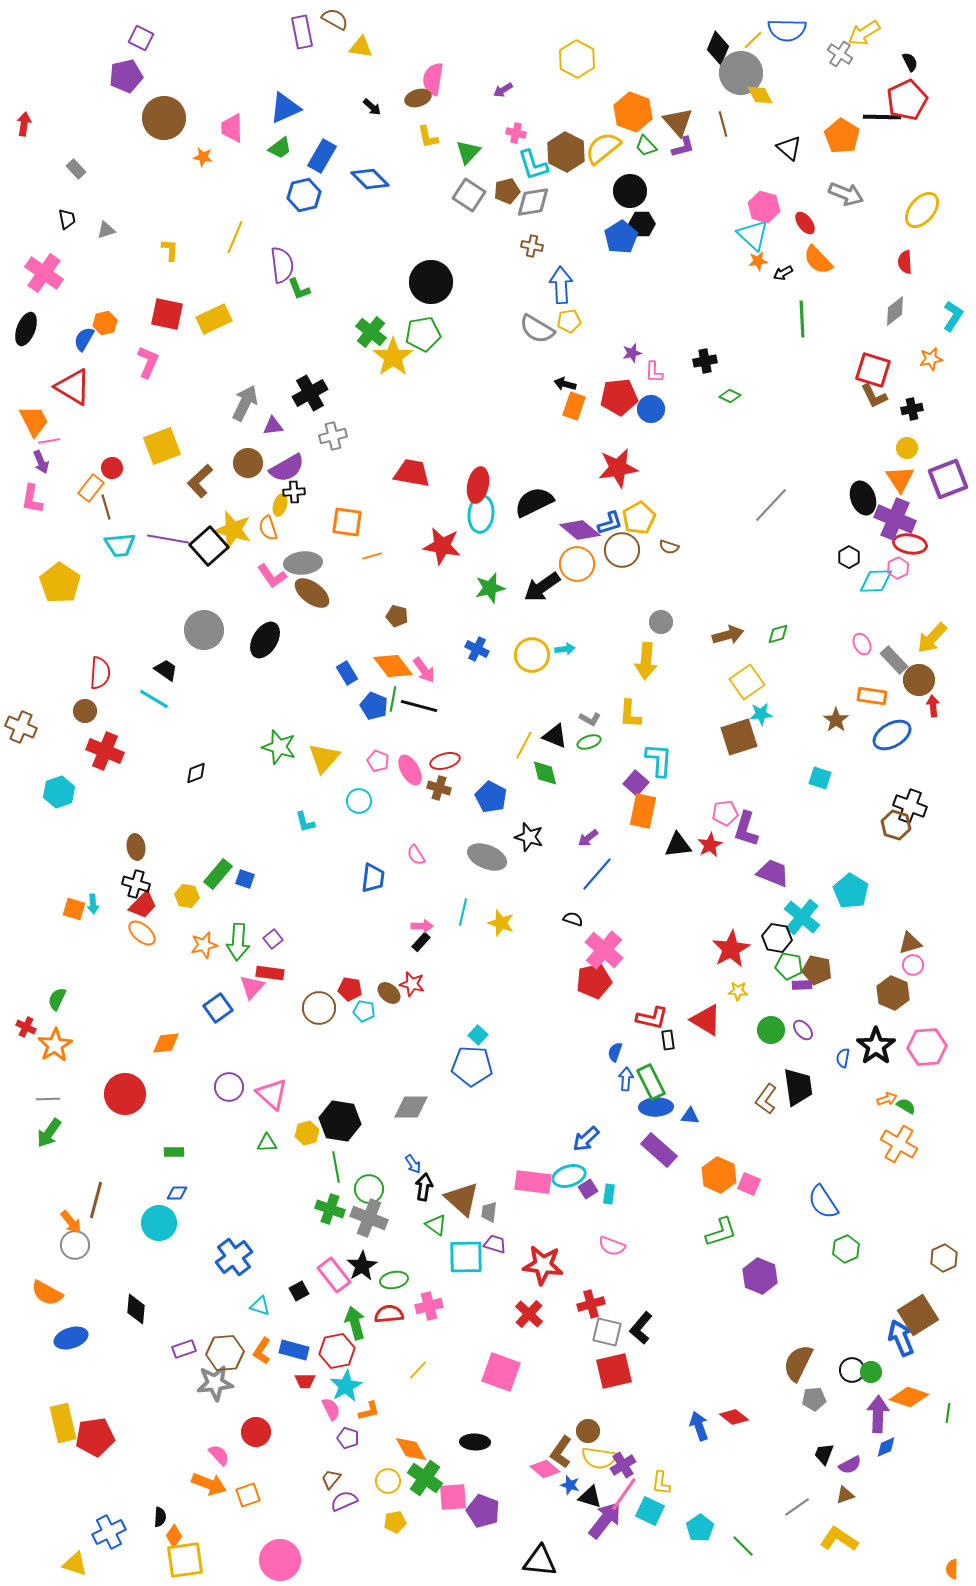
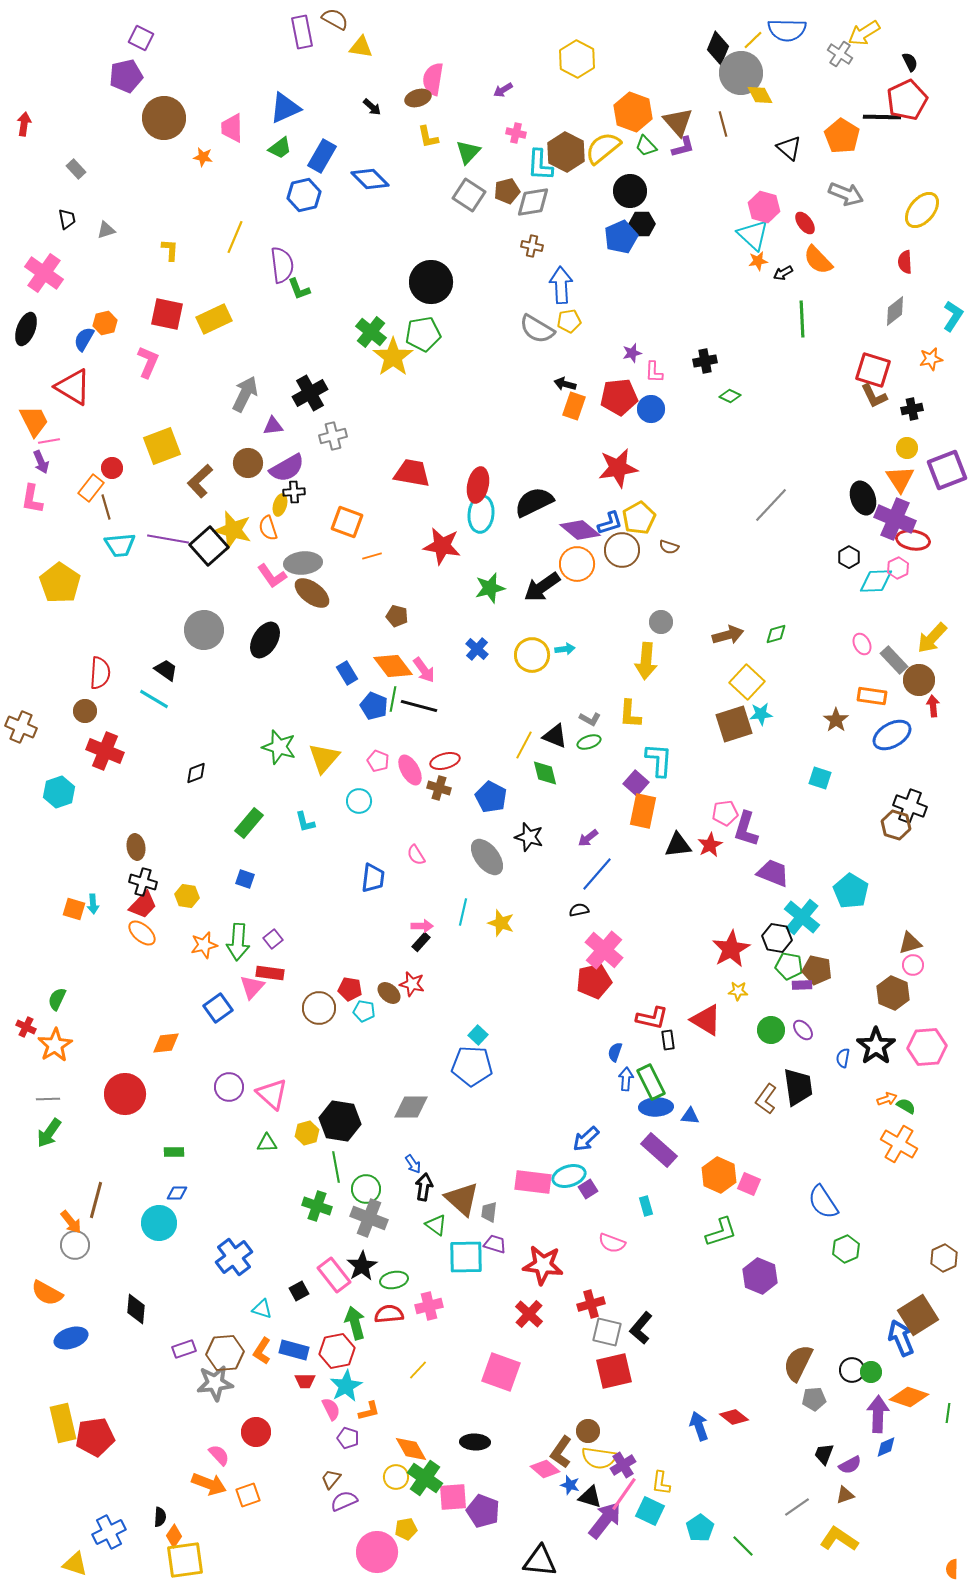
cyan L-shape at (533, 165): moved 7 px right; rotated 20 degrees clockwise
blue pentagon at (621, 237): rotated 8 degrees clockwise
gray arrow at (245, 403): moved 9 px up
purple square at (948, 479): moved 1 px left, 9 px up
orange square at (347, 522): rotated 12 degrees clockwise
red ellipse at (910, 544): moved 3 px right, 4 px up
green diamond at (778, 634): moved 2 px left
blue cross at (477, 649): rotated 15 degrees clockwise
yellow square at (747, 682): rotated 12 degrees counterclockwise
brown square at (739, 737): moved 5 px left, 13 px up
gray ellipse at (487, 857): rotated 30 degrees clockwise
green rectangle at (218, 874): moved 31 px right, 51 px up
black cross at (136, 884): moved 7 px right, 2 px up
black semicircle at (573, 919): moved 6 px right, 9 px up; rotated 30 degrees counterclockwise
green circle at (369, 1189): moved 3 px left
cyan rectangle at (609, 1194): moved 37 px right, 12 px down; rotated 24 degrees counterclockwise
green cross at (330, 1209): moved 13 px left, 3 px up
pink semicircle at (612, 1246): moved 3 px up
cyan triangle at (260, 1306): moved 2 px right, 3 px down
yellow circle at (388, 1481): moved 8 px right, 4 px up
yellow pentagon at (395, 1522): moved 11 px right, 7 px down
pink circle at (280, 1560): moved 97 px right, 8 px up
